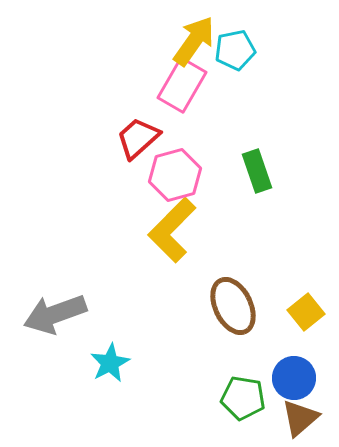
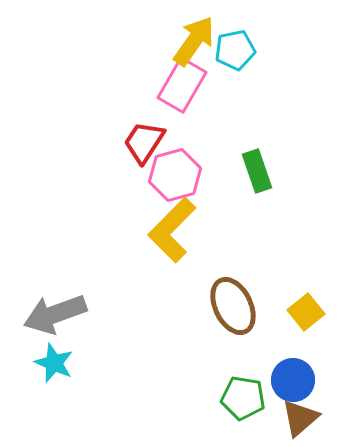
red trapezoid: moved 6 px right, 4 px down; rotated 15 degrees counterclockwise
cyan star: moved 56 px left; rotated 21 degrees counterclockwise
blue circle: moved 1 px left, 2 px down
